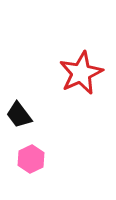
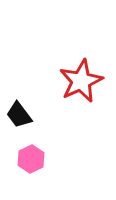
red star: moved 8 px down
